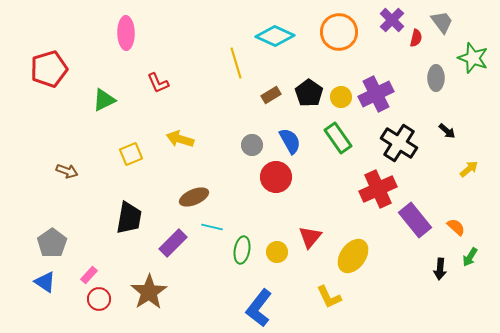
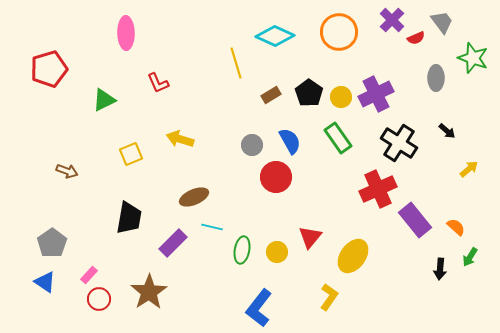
red semicircle at (416, 38): rotated 54 degrees clockwise
yellow L-shape at (329, 297): rotated 120 degrees counterclockwise
